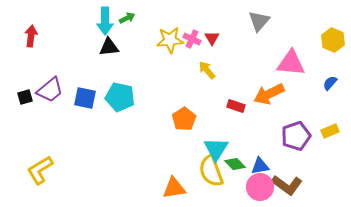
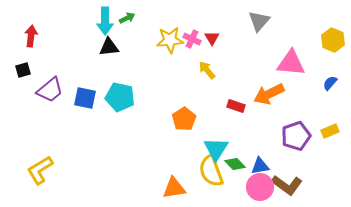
black square: moved 2 px left, 27 px up
